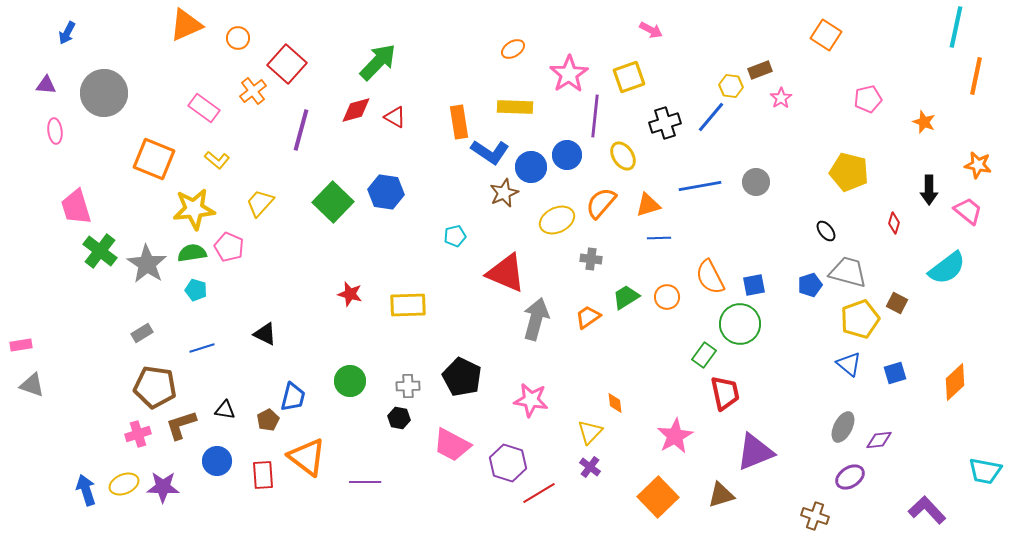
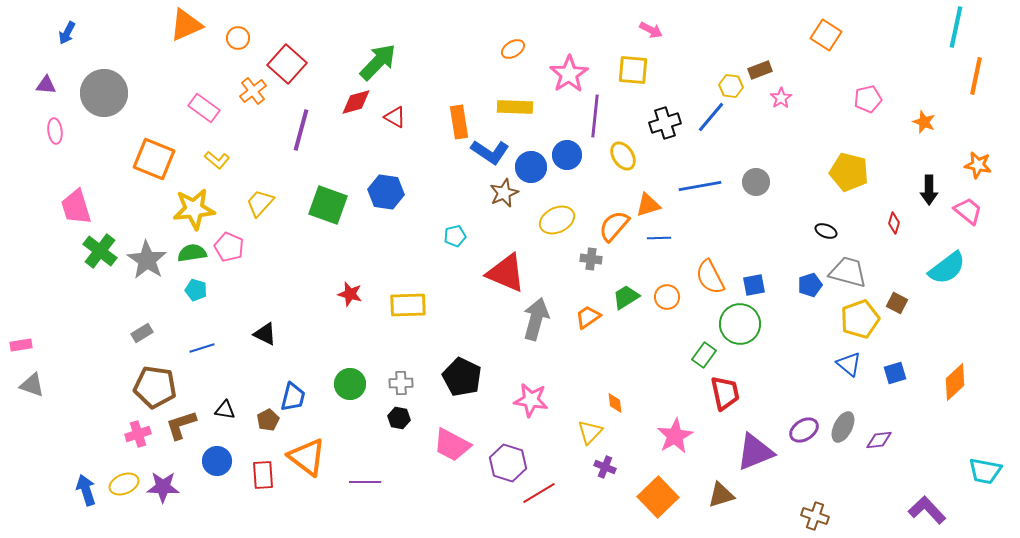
yellow square at (629, 77): moved 4 px right, 7 px up; rotated 24 degrees clockwise
red diamond at (356, 110): moved 8 px up
green square at (333, 202): moved 5 px left, 3 px down; rotated 24 degrees counterclockwise
orange semicircle at (601, 203): moved 13 px right, 23 px down
black ellipse at (826, 231): rotated 30 degrees counterclockwise
gray star at (147, 264): moved 4 px up
green circle at (350, 381): moved 3 px down
gray cross at (408, 386): moved 7 px left, 3 px up
purple cross at (590, 467): moved 15 px right; rotated 15 degrees counterclockwise
purple ellipse at (850, 477): moved 46 px left, 47 px up
